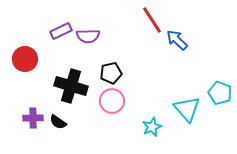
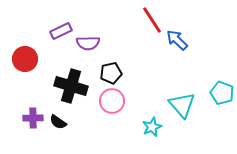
purple semicircle: moved 7 px down
cyan pentagon: moved 2 px right
cyan triangle: moved 5 px left, 4 px up
